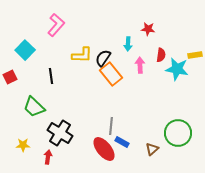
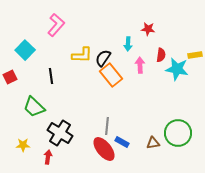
orange rectangle: moved 1 px down
gray line: moved 4 px left
brown triangle: moved 1 px right, 6 px up; rotated 32 degrees clockwise
